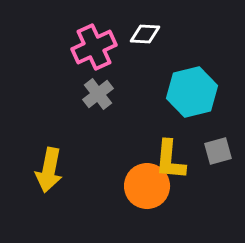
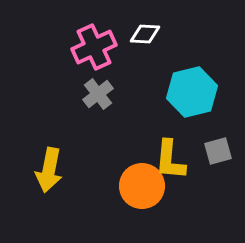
orange circle: moved 5 px left
